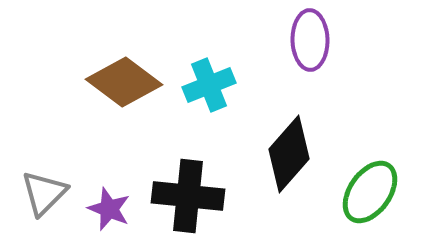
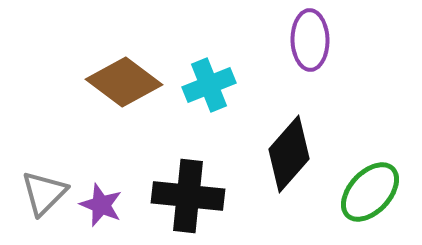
green ellipse: rotated 8 degrees clockwise
purple star: moved 8 px left, 4 px up
